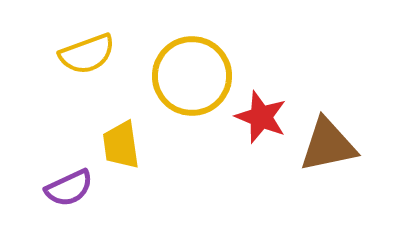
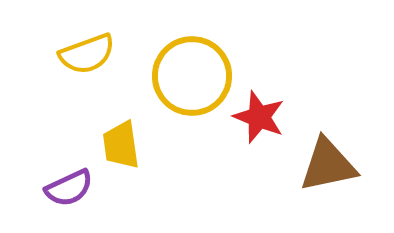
red star: moved 2 px left
brown triangle: moved 20 px down
